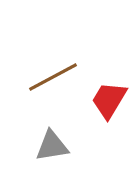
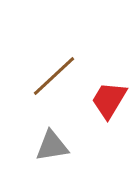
brown line: moved 1 px right, 1 px up; rotated 15 degrees counterclockwise
